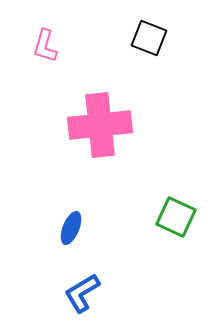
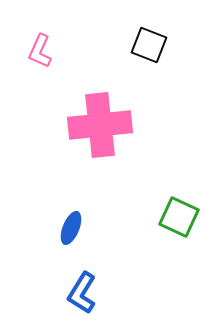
black square: moved 7 px down
pink L-shape: moved 5 px left, 5 px down; rotated 8 degrees clockwise
green square: moved 3 px right
blue L-shape: rotated 27 degrees counterclockwise
